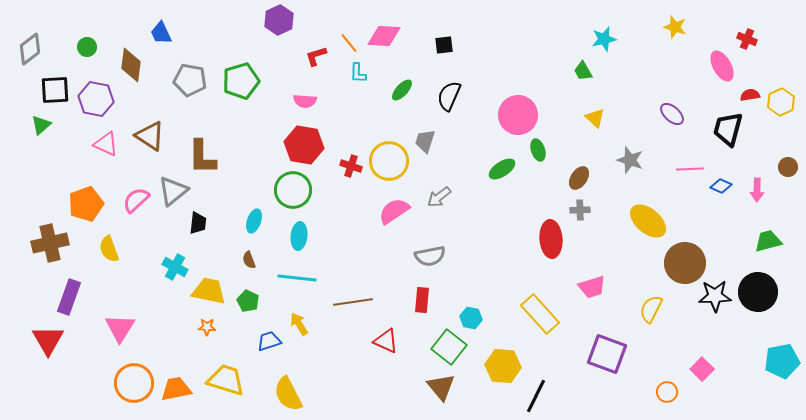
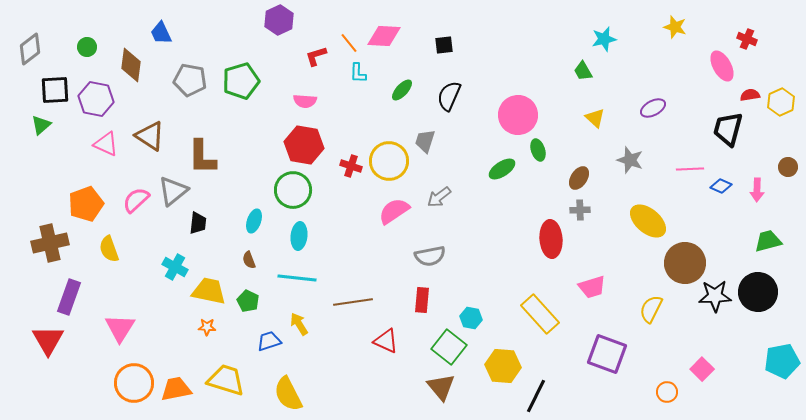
purple ellipse at (672, 114): moved 19 px left, 6 px up; rotated 70 degrees counterclockwise
